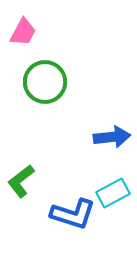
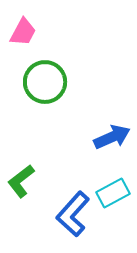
blue arrow: rotated 18 degrees counterclockwise
blue L-shape: rotated 114 degrees clockwise
